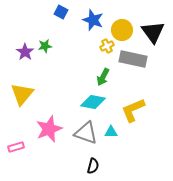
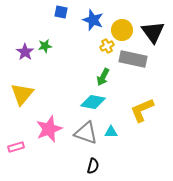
blue square: rotated 16 degrees counterclockwise
yellow L-shape: moved 9 px right
